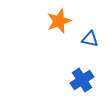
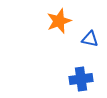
blue cross: moved 1 px left, 1 px up; rotated 25 degrees clockwise
